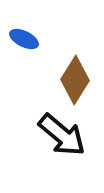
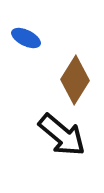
blue ellipse: moved 2 px right, 1 px up
